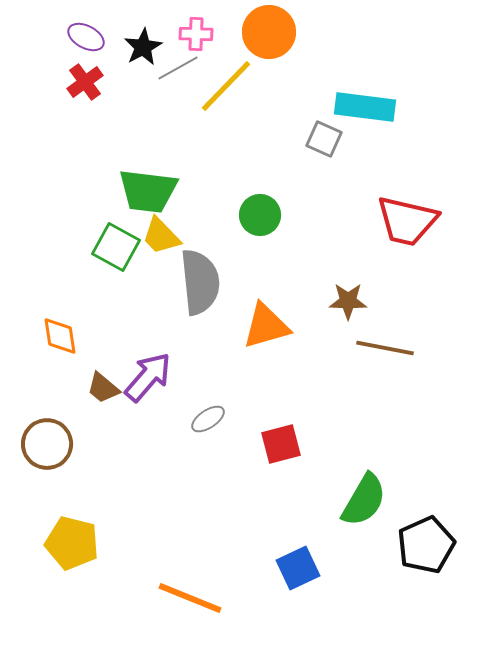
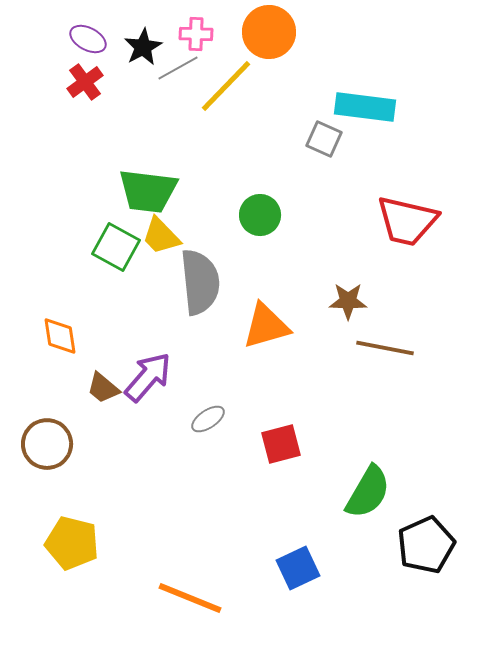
purple ellipse: moved 2 px right, 2 px down
green semicircle: moved 4 px right, 8 px up
